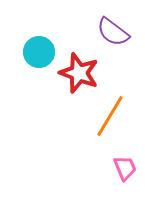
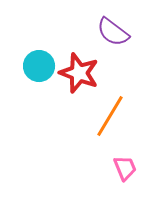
cyan circle: moved 14 px down
